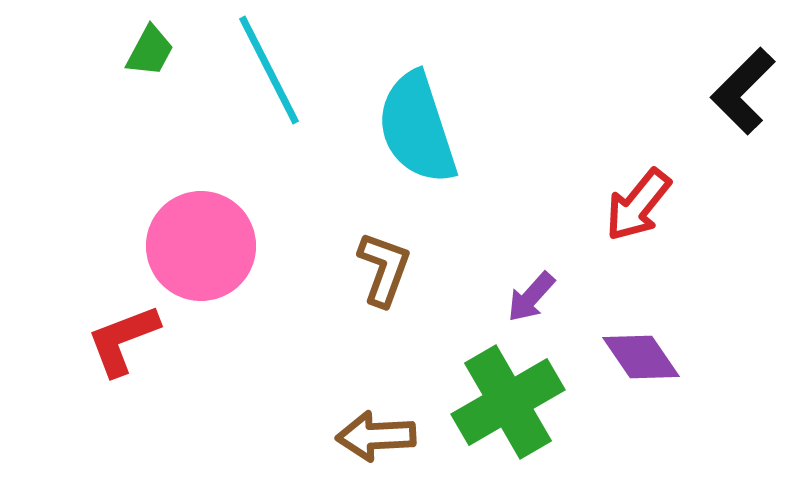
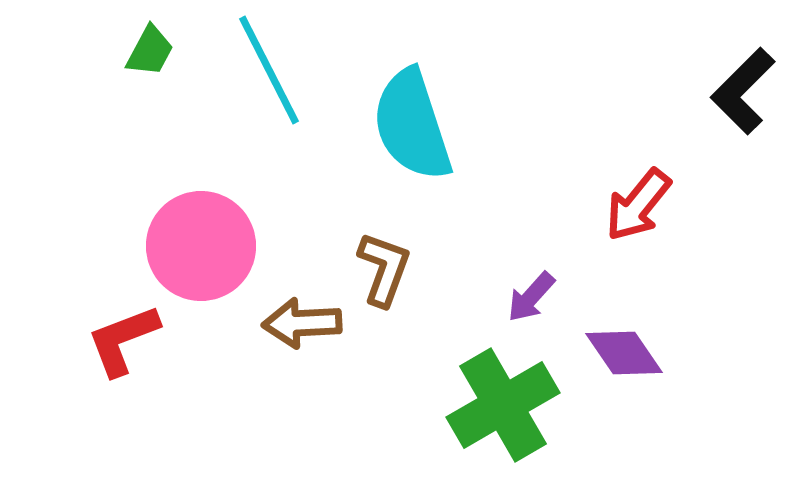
cyan semicircle: moved 5 px left, 3 px up
purple diamond: moved 17 px left, 4 px up
green cross: moved 5 px left, 3 px down
brown arrow: moved 74 px left, 113 px up
